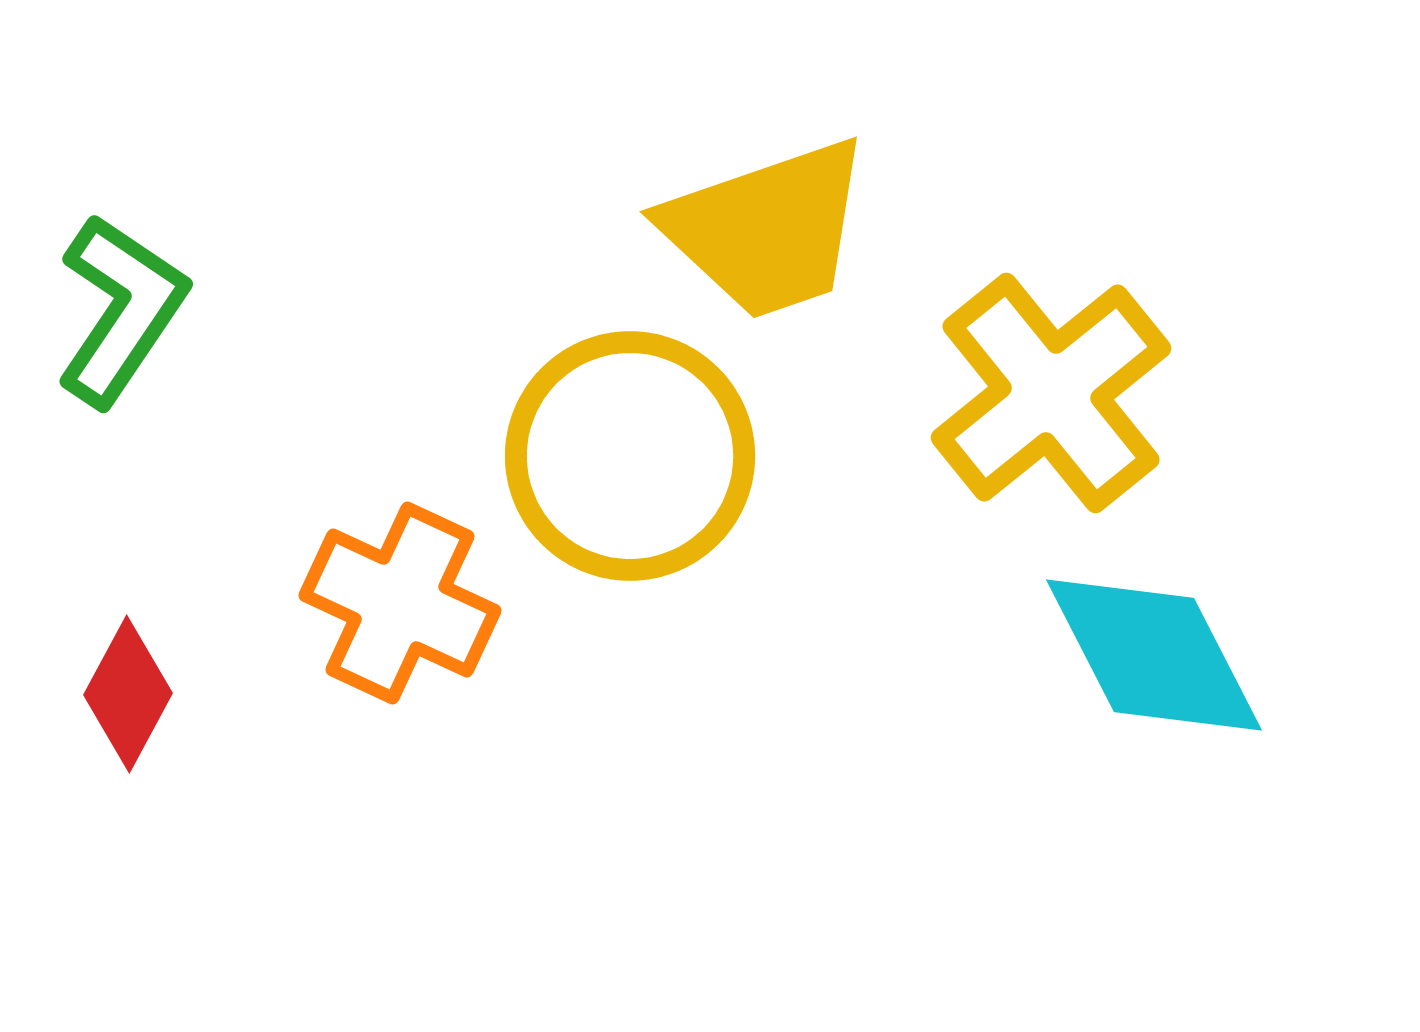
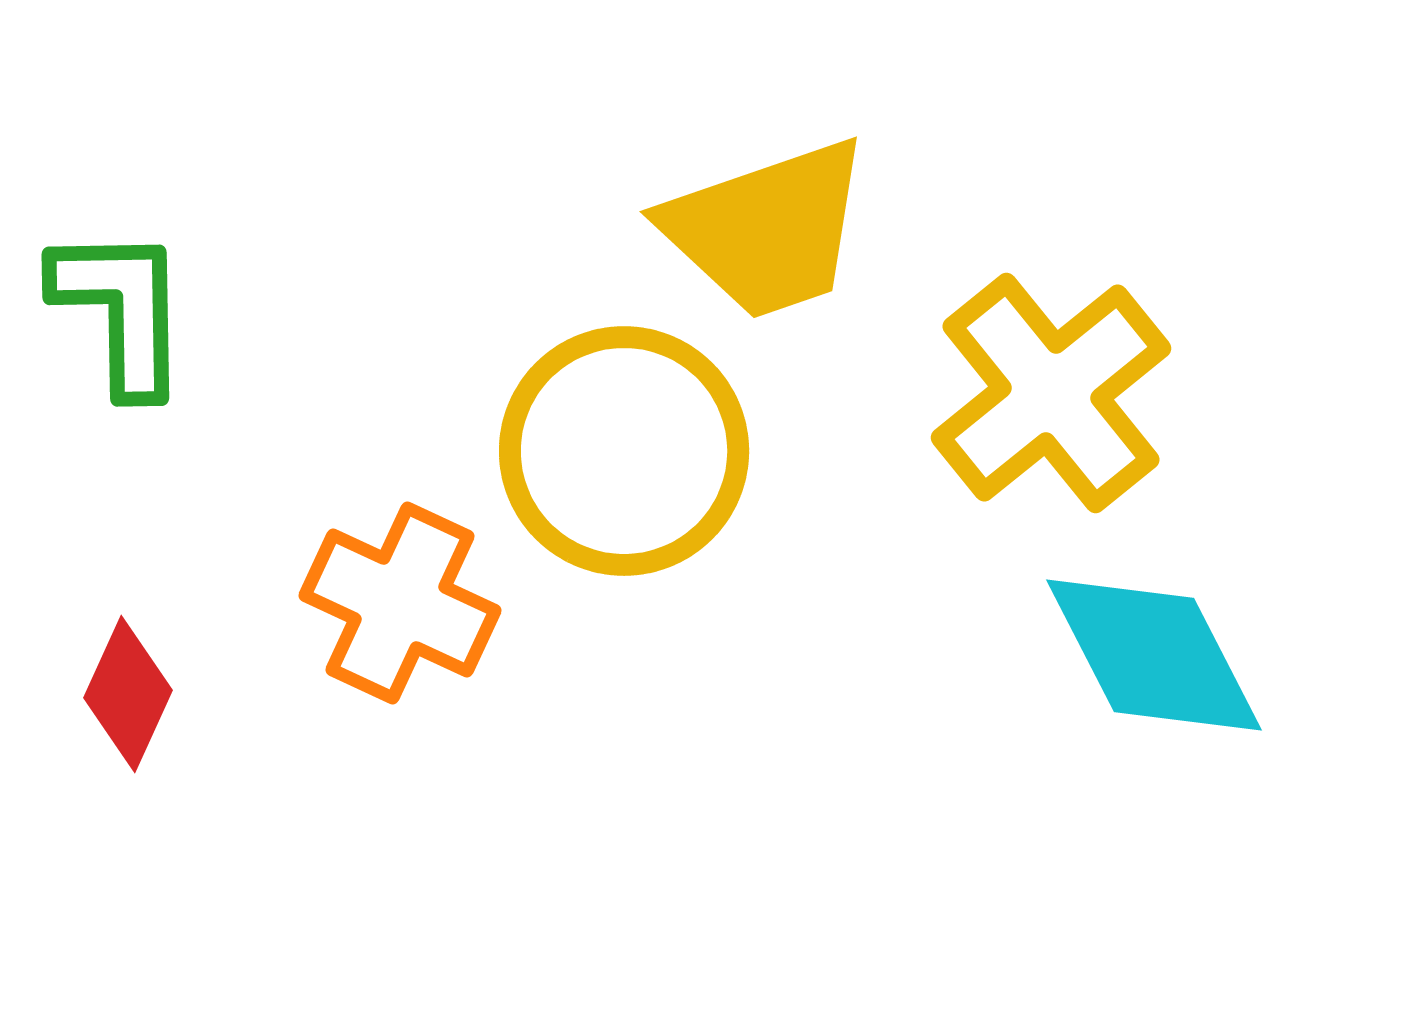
green L-shape: rotated 35 degrees counterclockwise
yellow circle: moved 6 px left, 5 px up
red diamond: rotated 4 degrees counterclockwise
